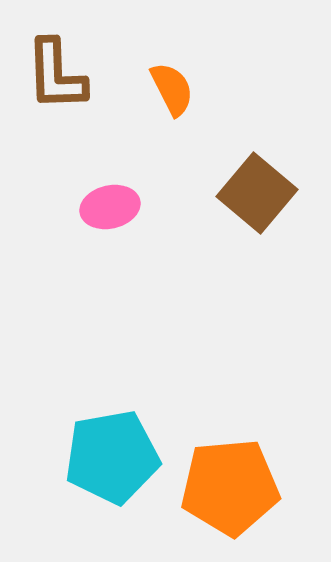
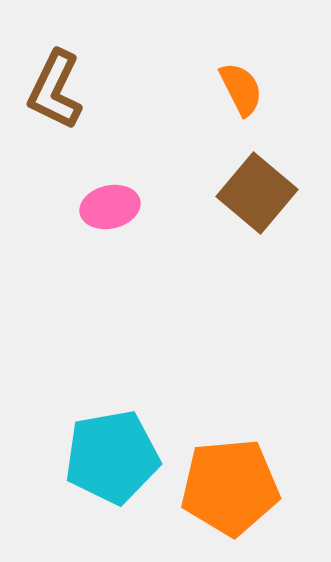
brown L-shape: moved 1 px left, 15 px down; rotated 28 degrees clockwise
orange semicircle: moved 69 px right
